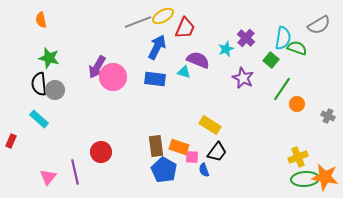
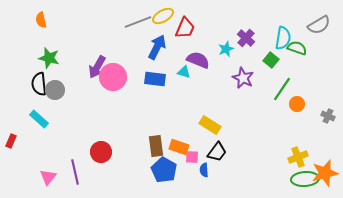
blue semicircle: rotated 16 degrees clockwise
orange star: moved 4 px up; rotated 24 degrees counterclockwise
